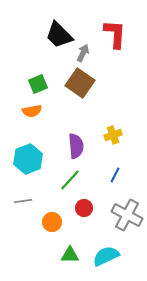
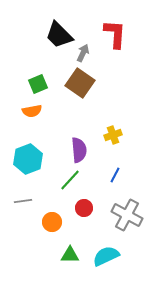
purple semicircle: moved 3 px right, 4 px down
